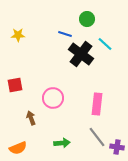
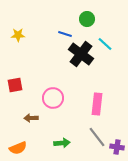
brown arrow: rotated 72 degrees counterclockwise
